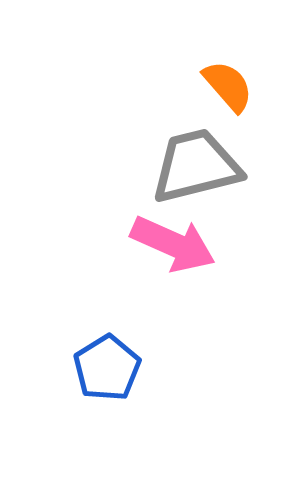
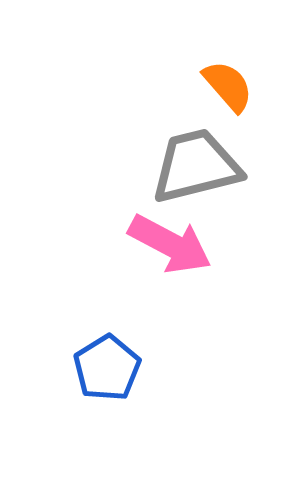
pink arrow: moved 3 px left; rotated 4 degrees clockwise
